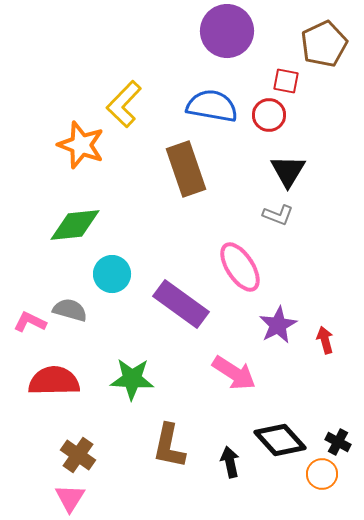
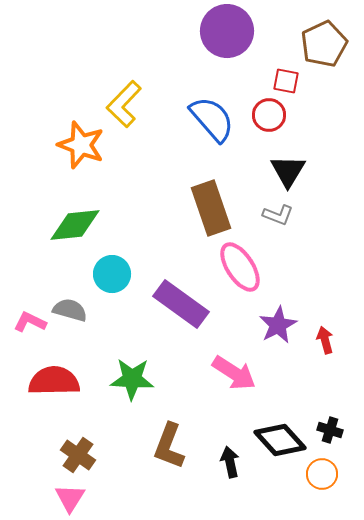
blue semicircle: moved 13 px down; rotated 39 degrees clockwise
brown rectangle: moved 25 px right, 39 px down
black cross: moved 8 px left, 12 px up; rotated 10 degrees counterclockwise
brown L-shape: rotated 9 degrees clockwise
